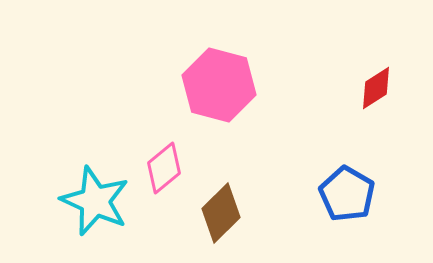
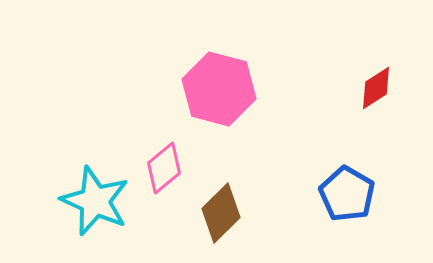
pink hexagon: moved 4 px down
